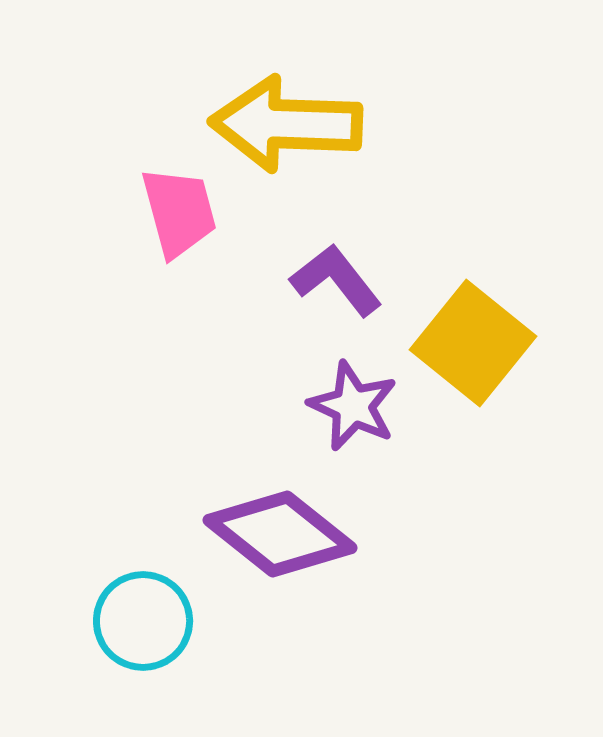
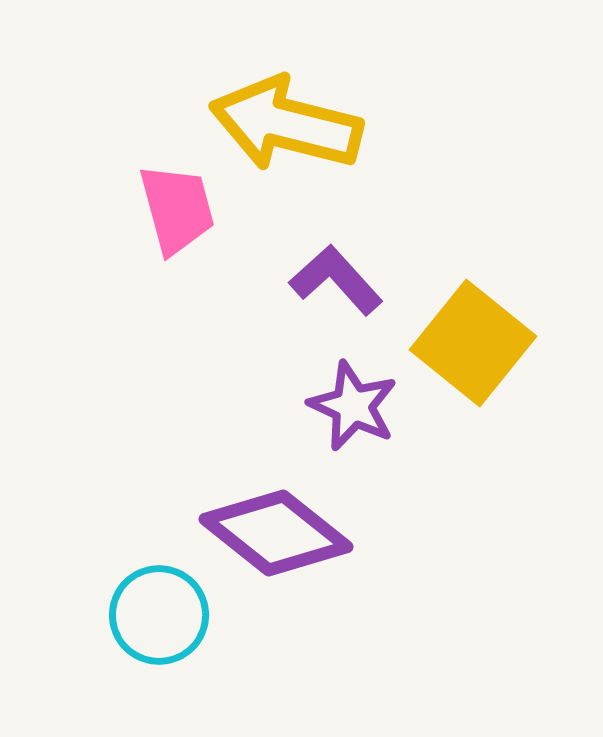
yellow arrow: rotated 12 degrees clockwise
pink trapezoid: moved 2 px left, 3 px up
purple L-shape: rotated 4 degrees counterclockwise
purple diamond: moved 4 px left, 1 px up
cyan circle: moved 16 px right, 6 px up
